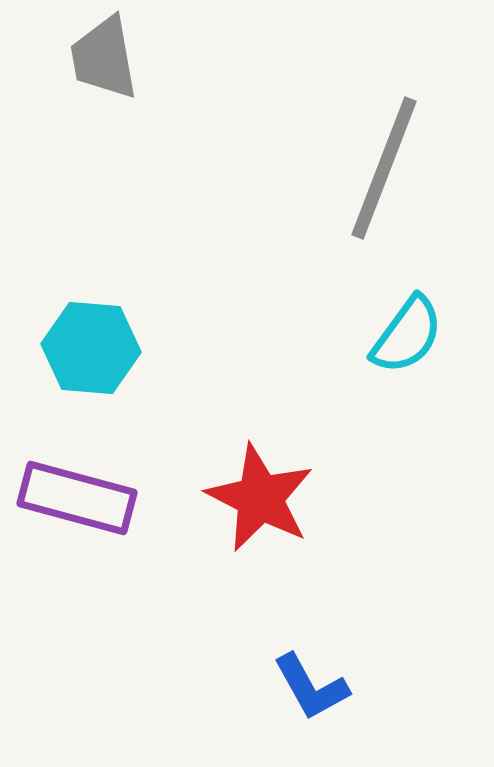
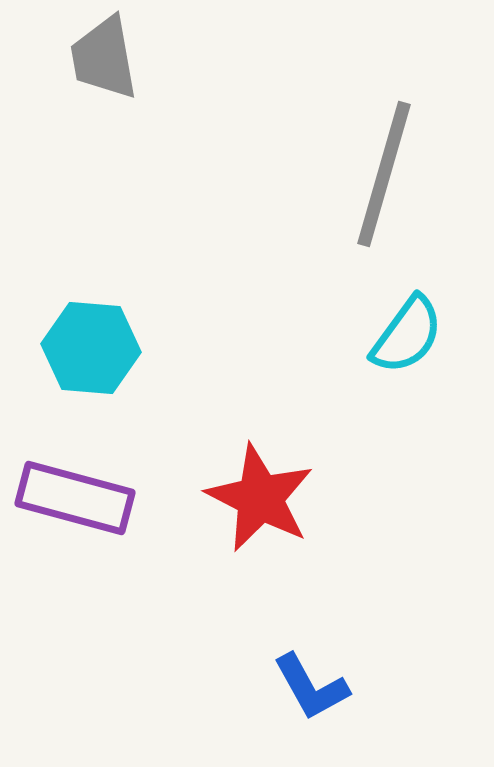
gray line: moved 6 px down; rotated 5 degrees counterclockwise
purple rectangle: moved 2 px left
